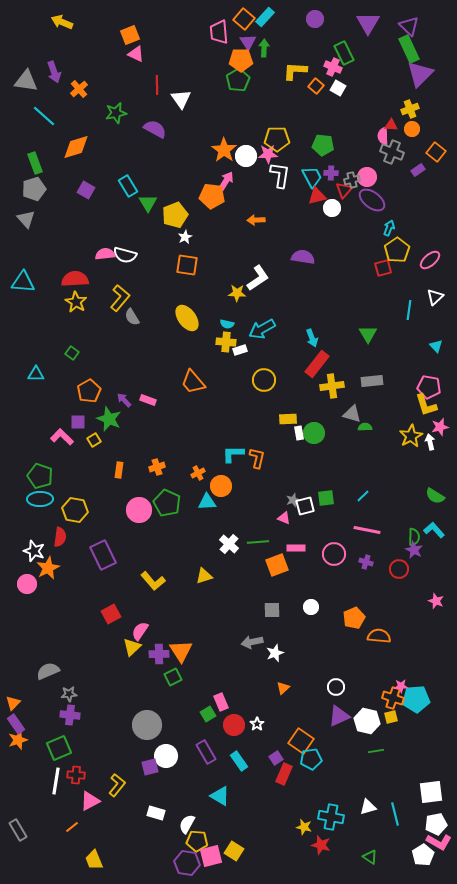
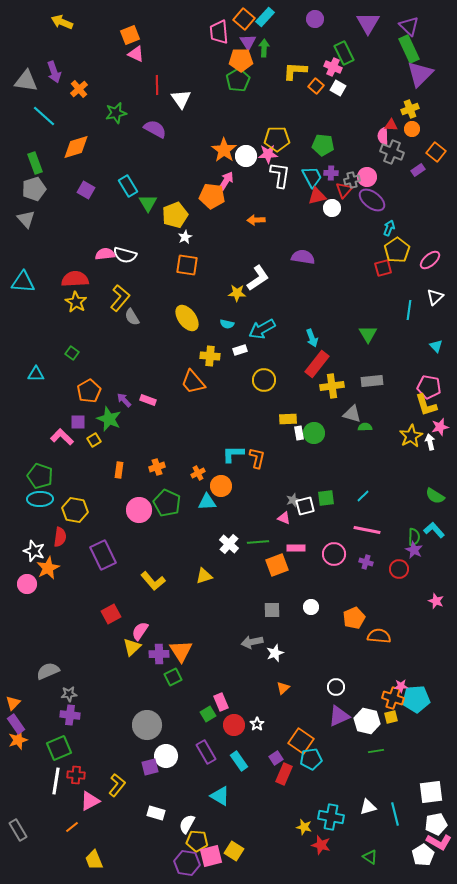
yellow cross at (226, 342): moved 16 px left, 14 px down
